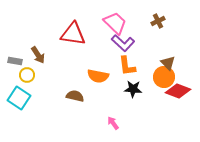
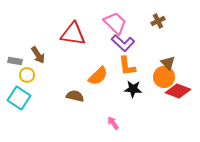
orange semicircle: rotated 55 degrees counterclockwise
